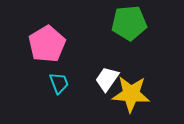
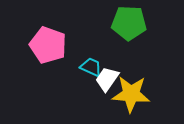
green pentagon: rotated 8 degrees clockwise
pink pentagon: moved 1 px right, 1 px down; rotated 21 degrees counterclockwise
cyan trapezoid: moved 32 px right, 16 px up; rotated 45 degrees counterclockwise
